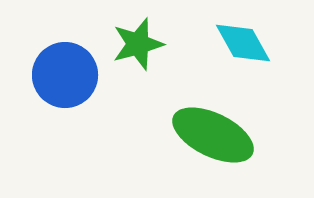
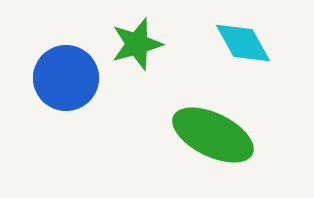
green star: moved 1 px left
blue circle: moved 1 px right, 3 px down
